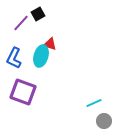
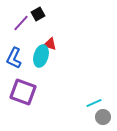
gray circle: moved 1 px left, 4 px up
